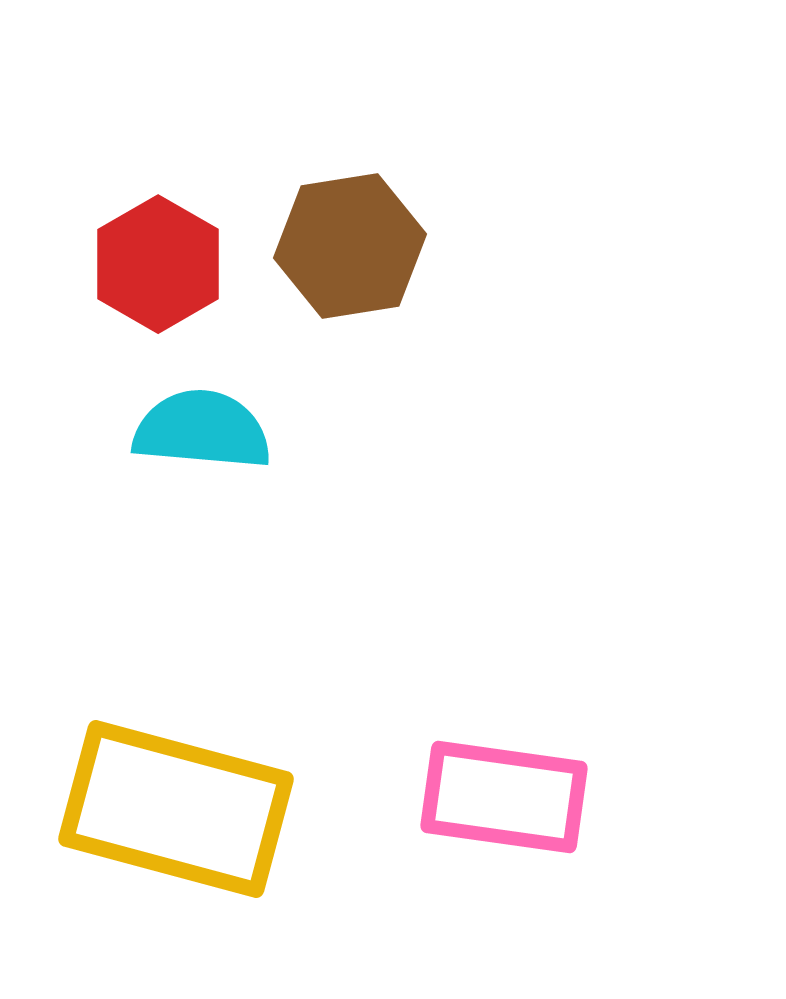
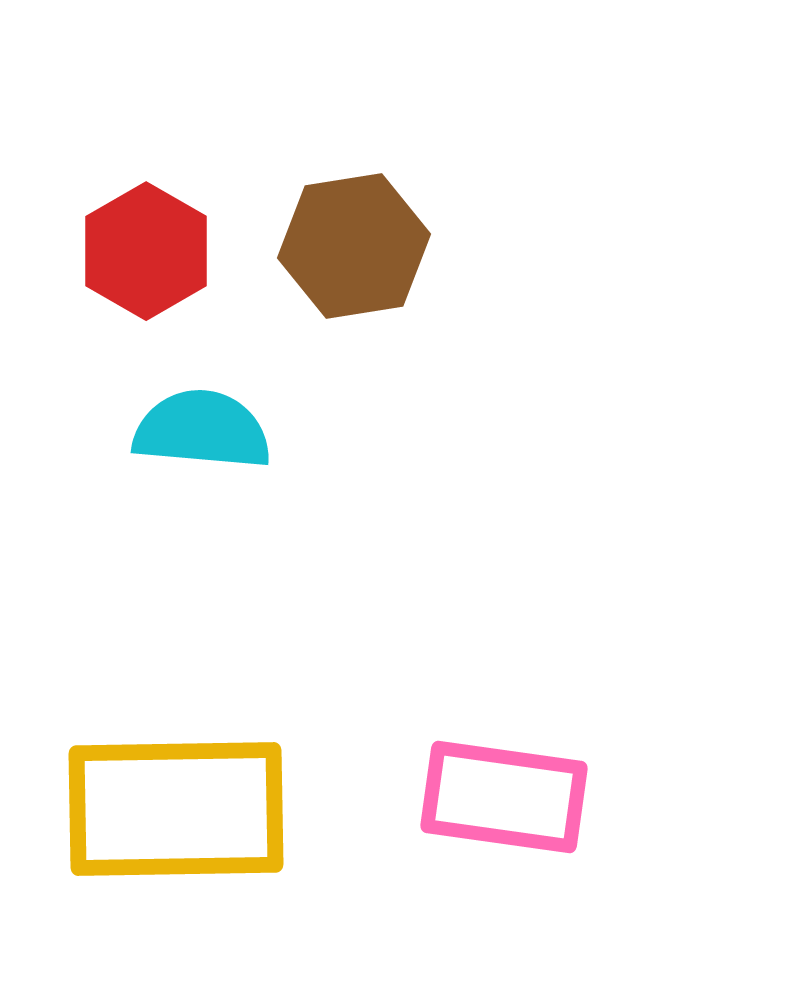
brown hexagon: moved 4 px right
red hexagon: moved 12 px left, 13 px up
yellow rectangle: rotated 16 degrees counterclockwise
